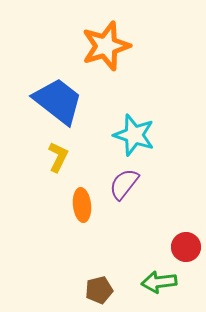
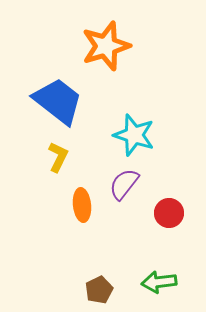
red circle: moved 17 px left, 34 px up
brown pentagon: rotated 12 degrees counterclockwise
